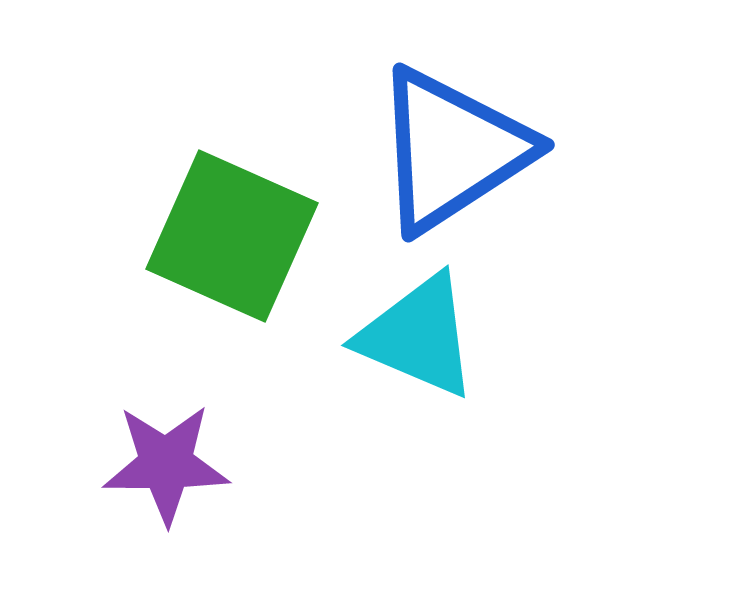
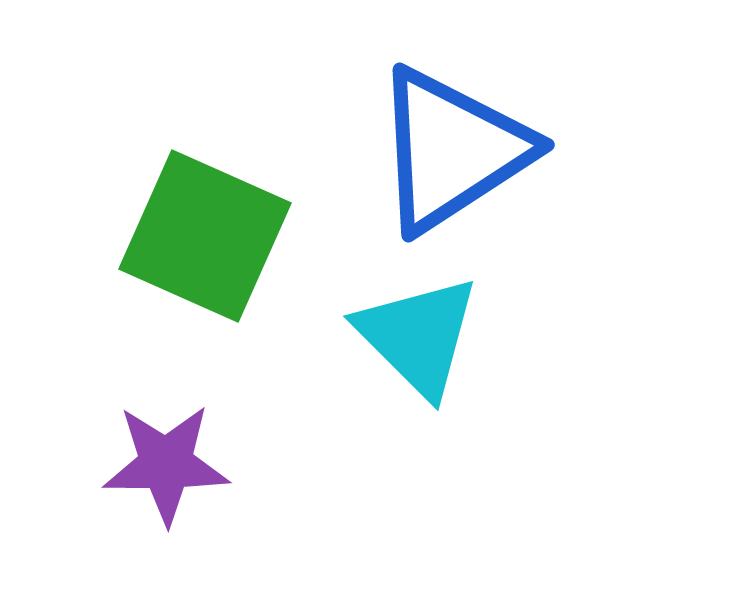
green square: moved 27 px left
cyan triangle: rotated 22 degrees clockwise
